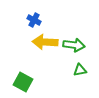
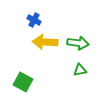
green arrow: moved 4 px right, 2 px up
